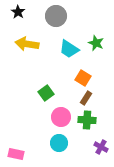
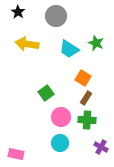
cyan circle: moved 1 px right
